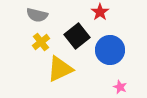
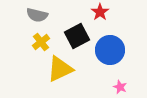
black square: rotated 10 degrees clockwise
